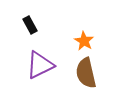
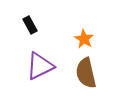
orange star: moved 2 px up
purple triangle: moved 1 px down
